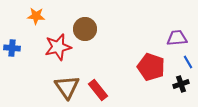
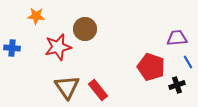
black cross: moved 4 px left, 1 px down
